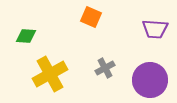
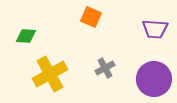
purple circle: moved 4 px right, 1 px up
